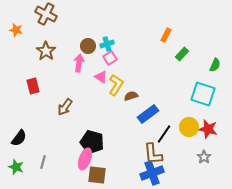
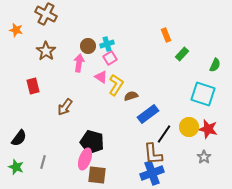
orange rectangle: rotated 48 degrees counterclockwise
